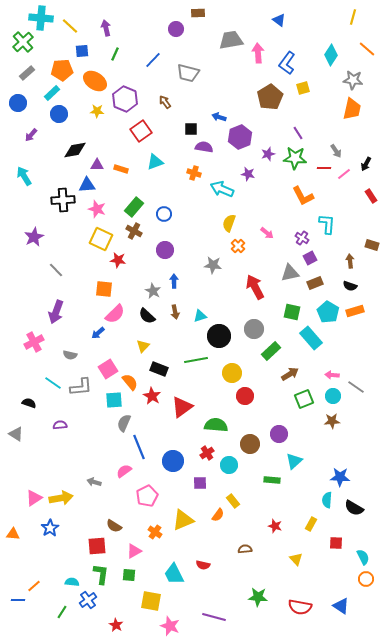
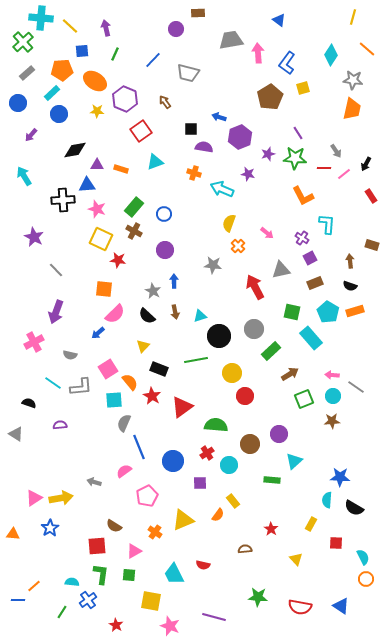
purple star at (34, 237): rotated 18 degrees counterclockwise
gray triangle at (290, 273): moved 9 px left, 3 px up
red star at (275, 526): moved 4 px left, 3 px down; rotated 16 degrees clockwise
